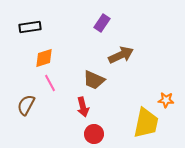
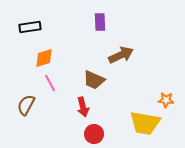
purple rectangle: moved 2 px left, 1 px up; rotated 36 degrees counterclockwise
yellow trapezoid: moved 1 px left; rotated 88 degrees clockwise
